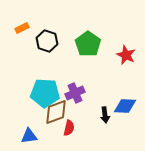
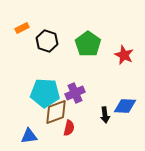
red star: moved 2 px left
